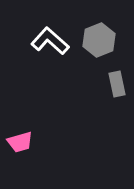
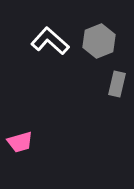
gray hexagon: moved 1 px down
gray rectangle: rotated 25 degrees clockwise
